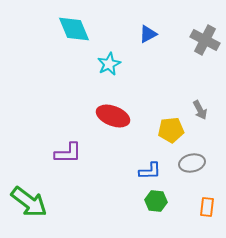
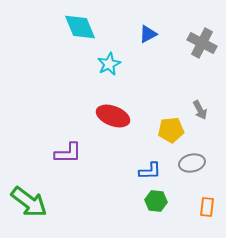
cyan diamond: moved 6 px right, 2 px up
gray cross: moved 3 px left, 3 px down
